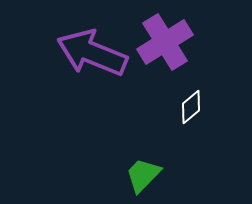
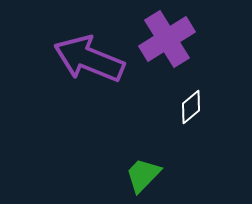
purple cross: moved 2 px right, 3 px up
purple arrow: moved 3 px left, 6 px down
